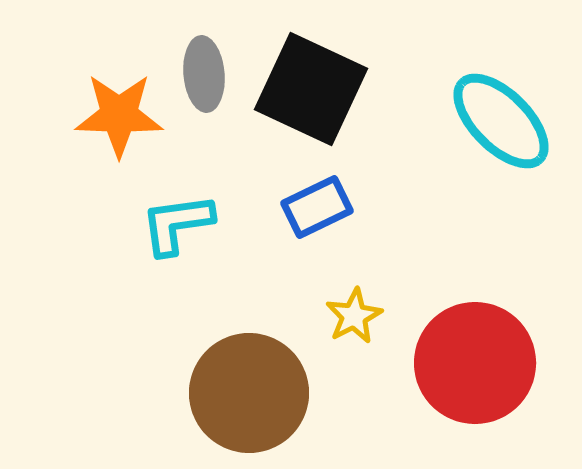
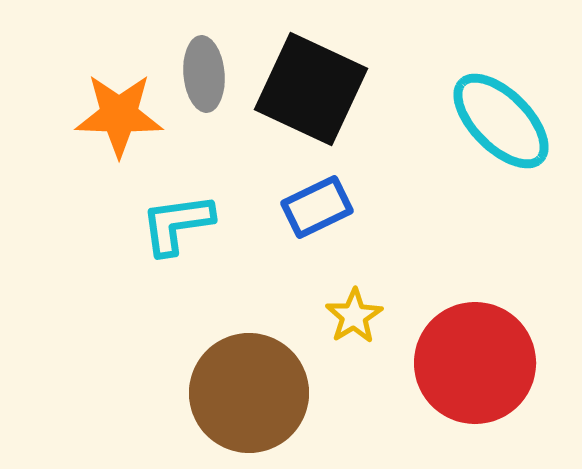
yellow star: rotated 4 degrees counterclockwise
